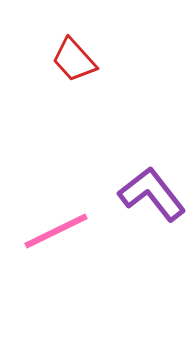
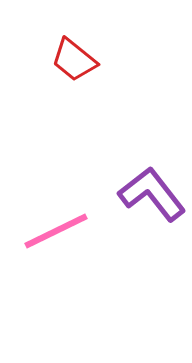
red trapezoid: rotated 9 degrees counterclockwise
